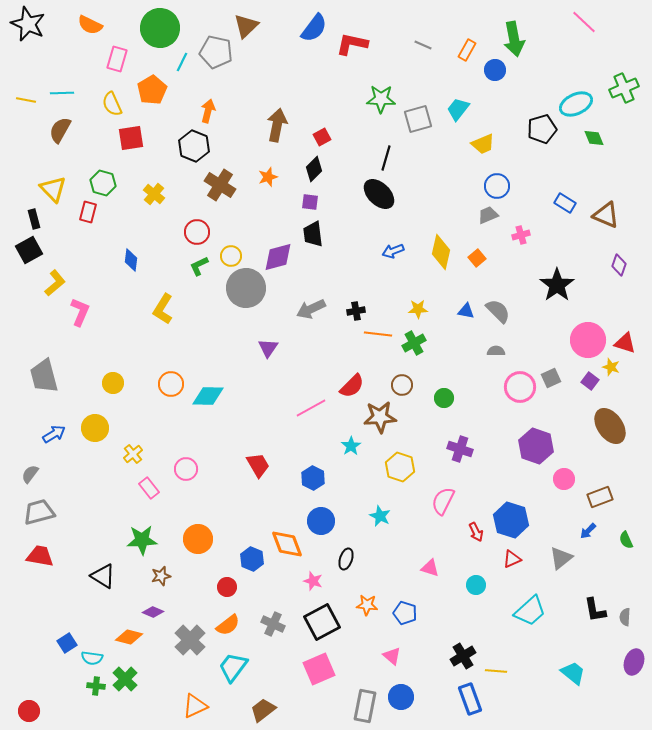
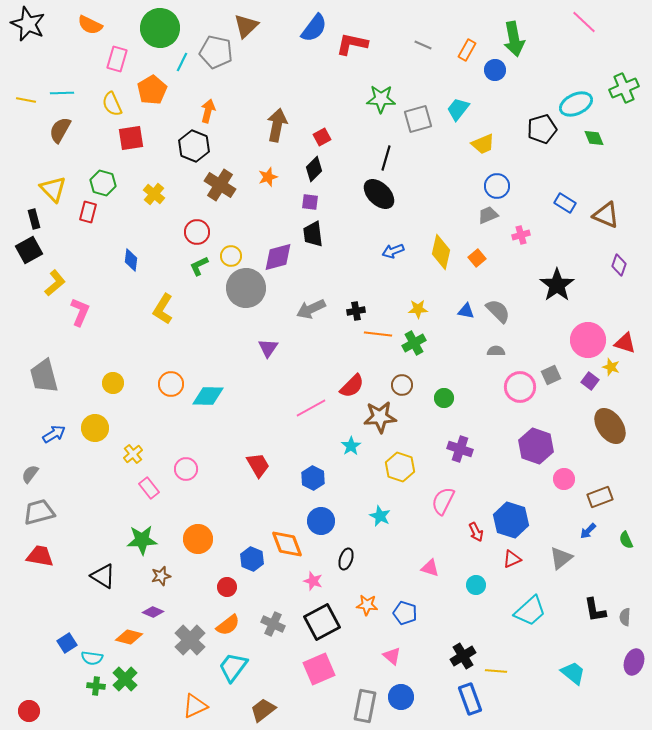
gray square at (551, 378): moved 3 px up
